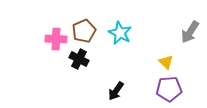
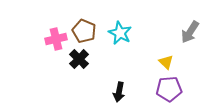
brown pentagon: rotated 25 degrees counterclockwise
pink cross: rotated 15 degrees counterclockwise
black cross: rotated 18 degrees clockwise
black arrow: moved 3 px right, 1 px down; rotated 24 degrees counterclockwise
